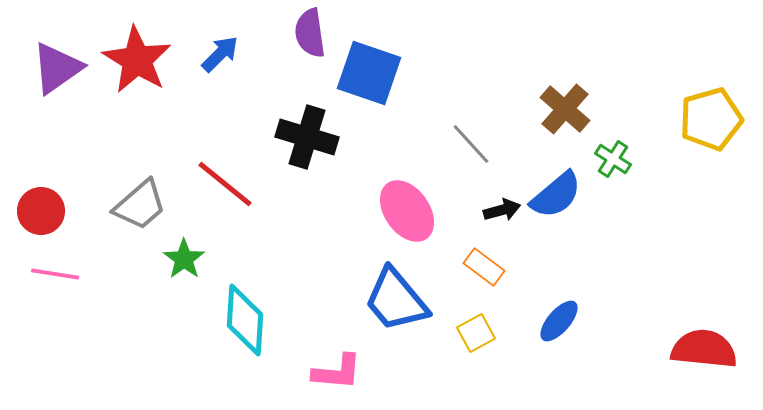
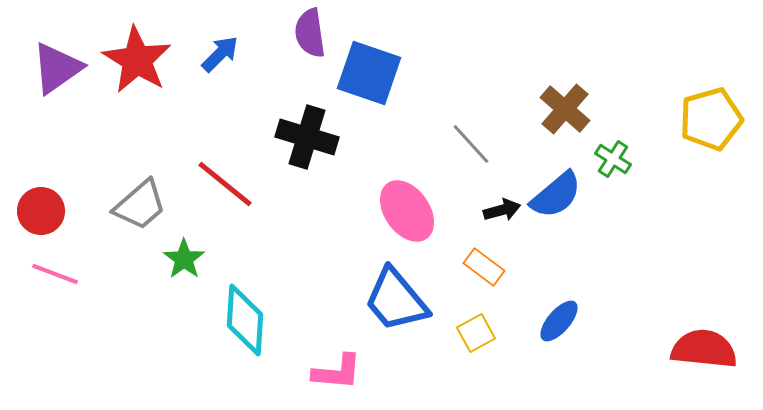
pink line: rotated 12 degrees clockwise
